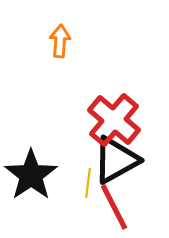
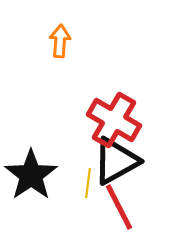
red cross: rotated 10 degrees counterclockwise
black triangle: moved 1 px down
red line: moved 5 px right
